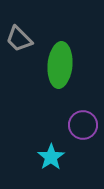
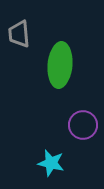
gray trapezoid: moved 5 px up; rotated 40 degrees clockwise
cyan star: moved 6 px down; rotated 24 degrees counterclockwise
